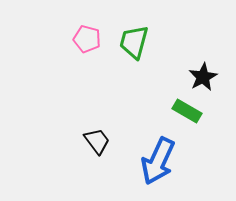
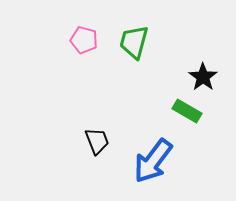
pink pentagon: moved 3 px left, 1 px down
black star: rotated 8 degrees counterclockwise
black trapezoid: rotated 16 degrees clockwise
blue arrow: moved 5 px left; rotated 12 degrees clockwise
